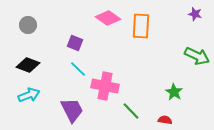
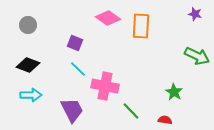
cyan arrow: moved 2 px right; rotated 20 degrees clockwise
